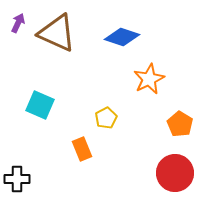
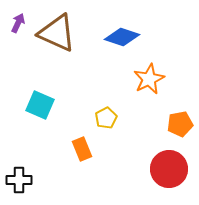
orange pentagon: rotated 30 degrees clockwise
red circle: moved 6 px left, 4 px up
black cross: moved 2 px right, 1 px down
